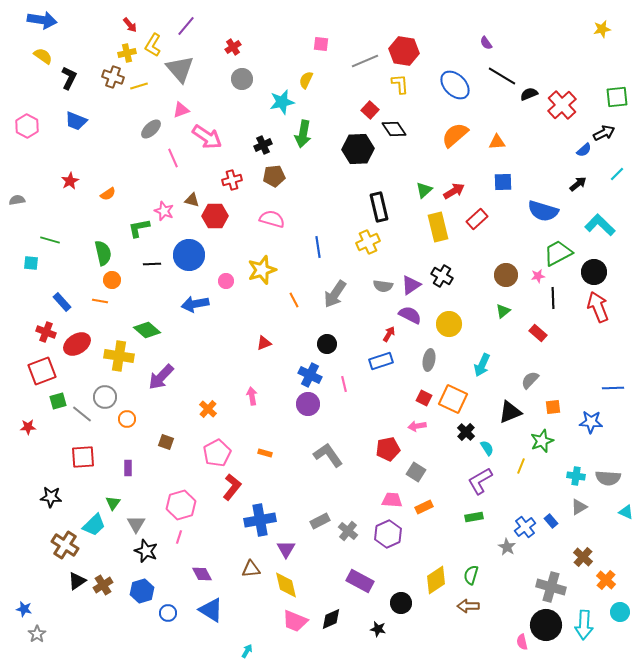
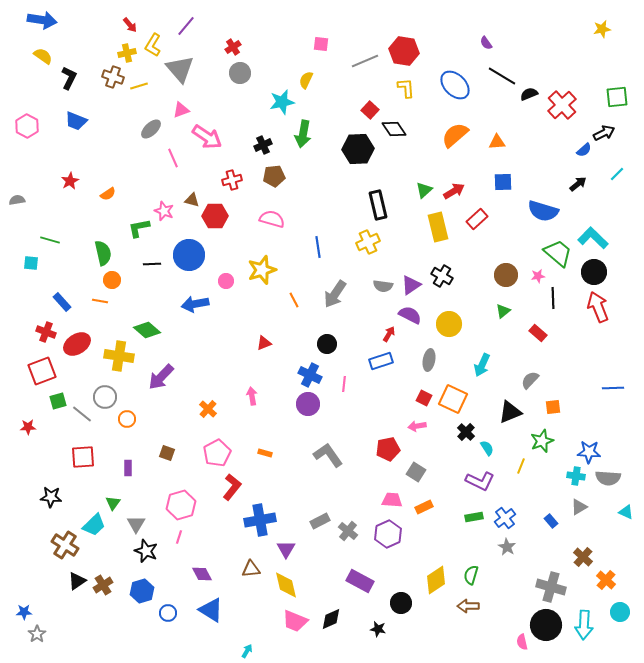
gray circle at (242, 79): moved 2 px left, 6 px up
yellow L-shape at (400, 84): moved 6 px right, 4 px down
black rectangle at (379, 207): moved 1 px left, 2 px up
cyan L-shape at (600, 225): moved 7 px left, 13 px down
green trapezoid at (558, 253): rotated 68 degrees clockwise
pink line at (344, 384): rotated 21 degrees clockwise
blue star at (591, 422): moved 2 px left, 30 px down
brown square at (166, 442): moved 1 px right, 11 px down
purple L-shape at (480, 481): rotated 124 degrees counterclockwise
blue cross at (525, 527): moved 20 px left, 9 px up
blue star at (24, 609): moved 3 px down; rotated 14 degrees counterclockwise
